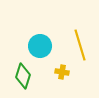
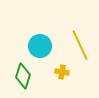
yellow line: rotated 8 degrees counterclockwise
